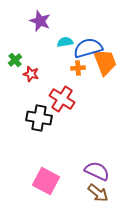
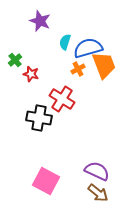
cyan semicircle: rotated 63 degrees counterclockwise
orange trapezoid: moved 1 px left, 3 px down
orange cross: moved 1 px down; rotated 24 degrees counterclockwise
